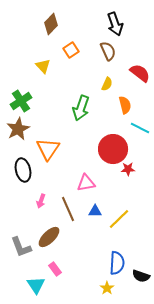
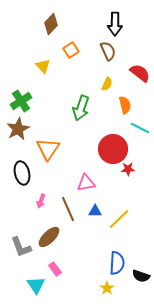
black arrow: rotated 20 degrees clockwise
black ellipse: moved 1 px left, 3 px down
